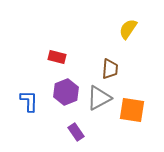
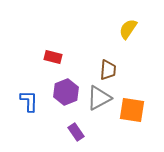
red rectangle: moved 4 px left
brown trapezoid: moved 2 px left, 1 px down
